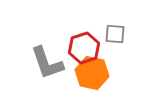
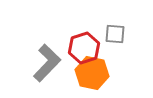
gray L-shape: rotated 117 degrees counterclockwise
